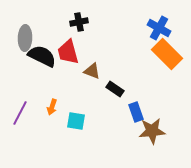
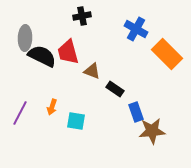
black cross: moved 3 px right, 6 px up
blue cross: moved 23 px left, 1 px down
